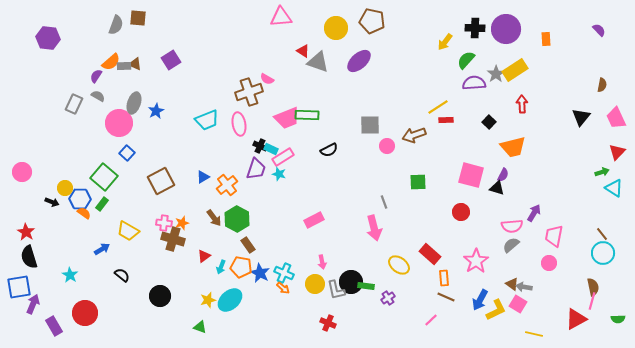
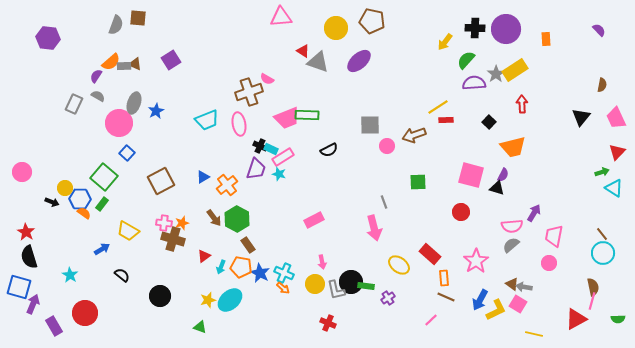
blue square at (19, 287): rotated 25 degrees clockwise
